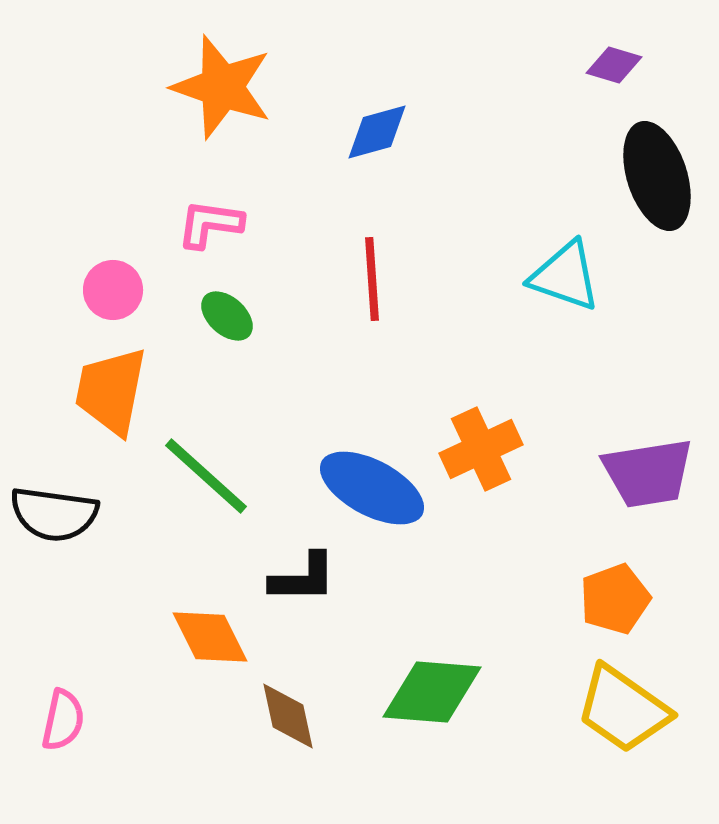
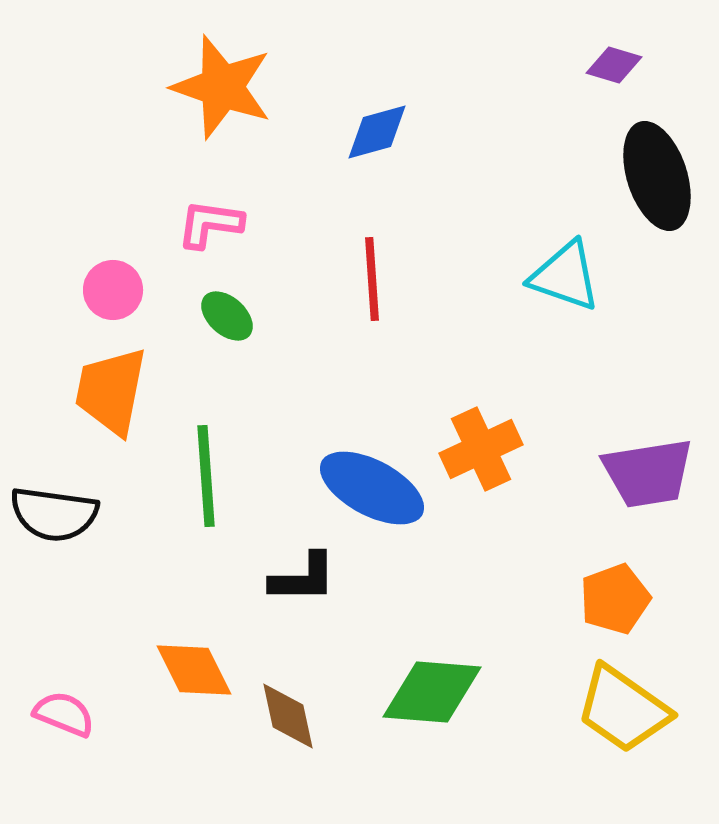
green line: rotated 44 degrees clockwise
orange diamond: moved 16 px left, 33 px down
pink semicircle: moved 1 px right, 6 px up; rotated 80 degrees counterclockwise
